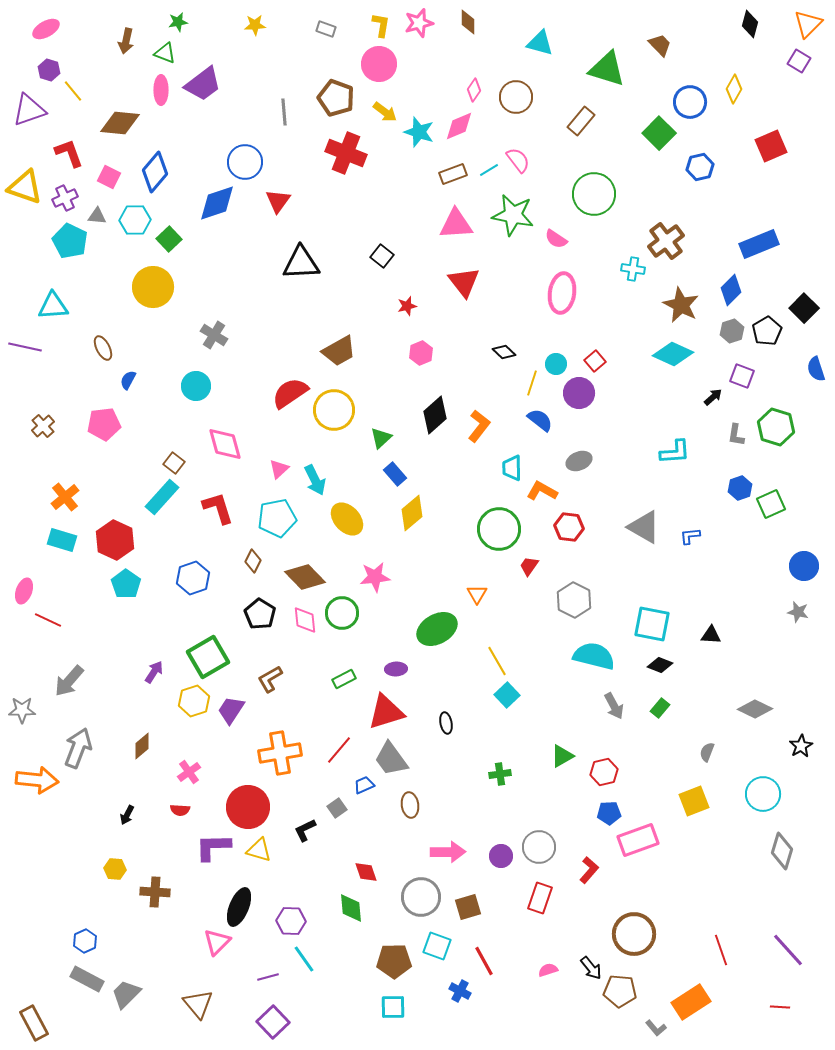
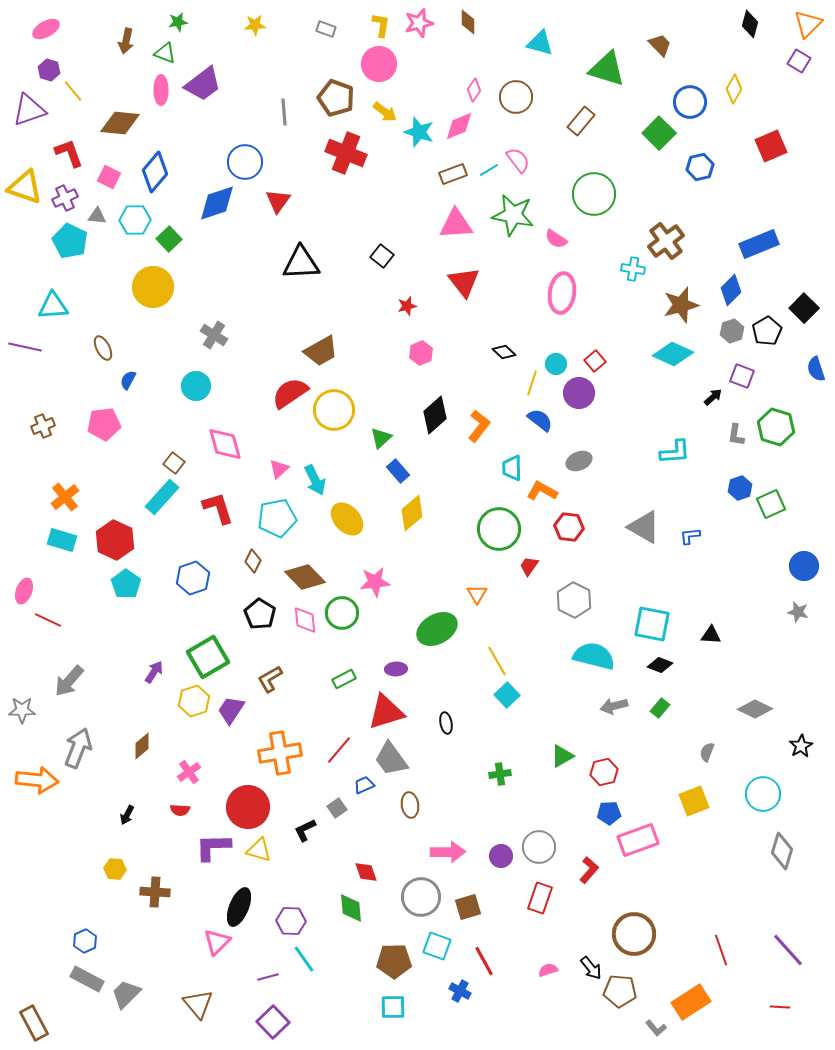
brown star at (681, 305): rotated 30 degrees clockwise
brown trapezoid at (339, 351): moved 18 px left
brown cross at (43, 426): rotated 20 degrees clockwise
blue rectangle at (395, 474): moved 3 px right, 3 px up
pink star at (375, 577): moved 5 px down
gray arrow at (614, 706): rotated 104 degrees clockwise
